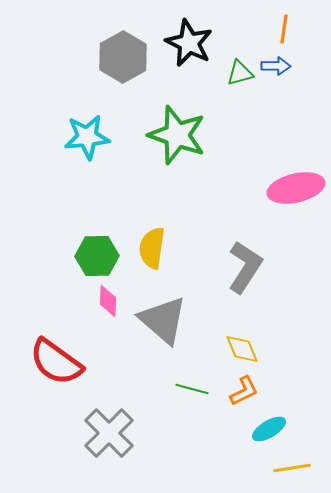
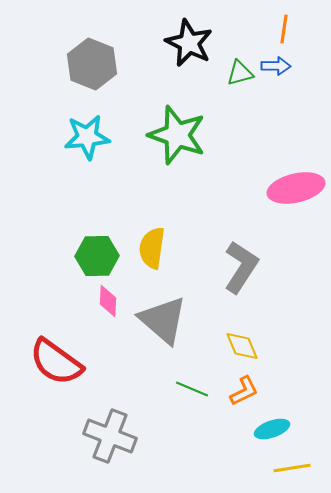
gray hexagon: moved 31 px left, 7 px down; rotated 9 degrees counterclockwise
gray L-shape: moved 4 px left
yellow diamond: moved 3 px up
green line: rotated 8 degrees clockwise
cyan ellipse: moved 3 px right; rotated 12 degrees clockwise
gray cross: moved 1 px right, 3 px down; rotated 24 degrees counterclockwise
